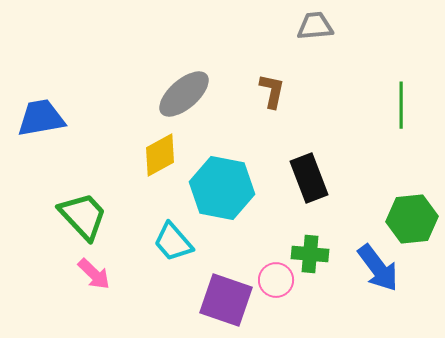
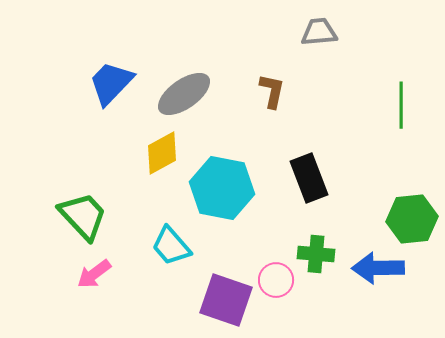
gray trapezoid: moved 4 px right, 6 px down
gray ellipse: rotated 6 degrees clockwise
blue trapezoid: moved 70 px right, 35 px up; rotated 36 degrees counterclockwise
yellow diamond: moved 2 px right, 2 px up
cyan trapezoid: moved 2 px left, 4 px down
green cross: moved 6 px right
blue arrow: rotated 126 degrees clockwise
pink arrow: rotated 99 degrees clockwise
